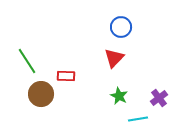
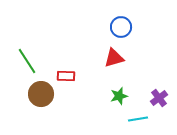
red triangle: rotated 30 degrees clockwise
green star: rotated 30 degrees clockwise
